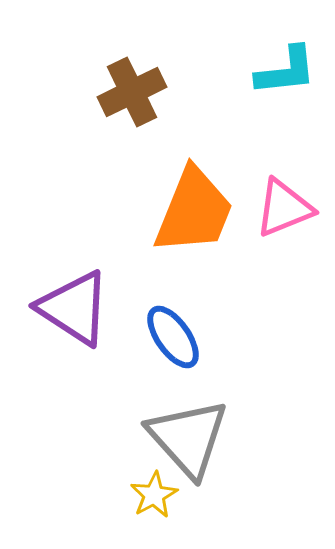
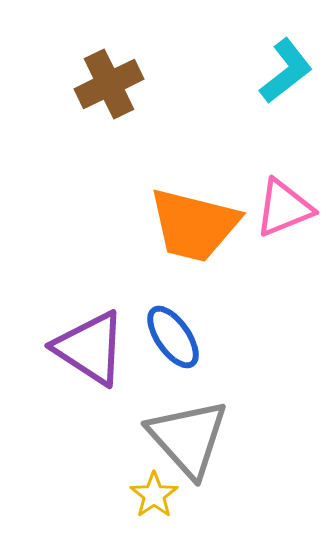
cyan L-shape: rotated 32 degrees counterclockwise
brown cross: moved 23 px left, 8 px up
orange trapezoid: moved 14 px down; rotated 82 degrees clockwise
purple triangle: moved 16 px right, 40 px down
yellow star: rotated 6 degrees counterclockwise
